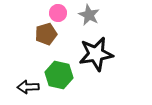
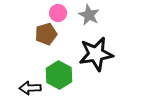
green hexagon: rotated 16 degrees clockwise
black arrow: moved 2 px right, 1 px down
